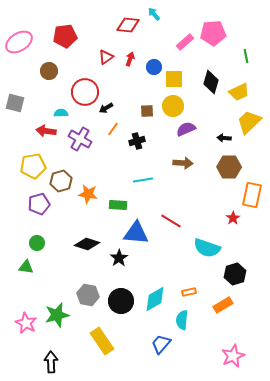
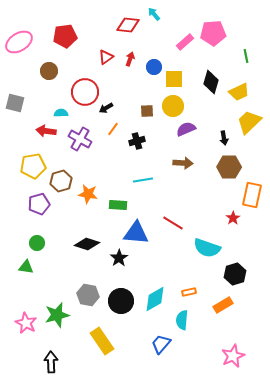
black arrow at (224, 138): rotated 104 degrees counterclockwise
red line at (171, 221): moved 2 px right, 2 px down
